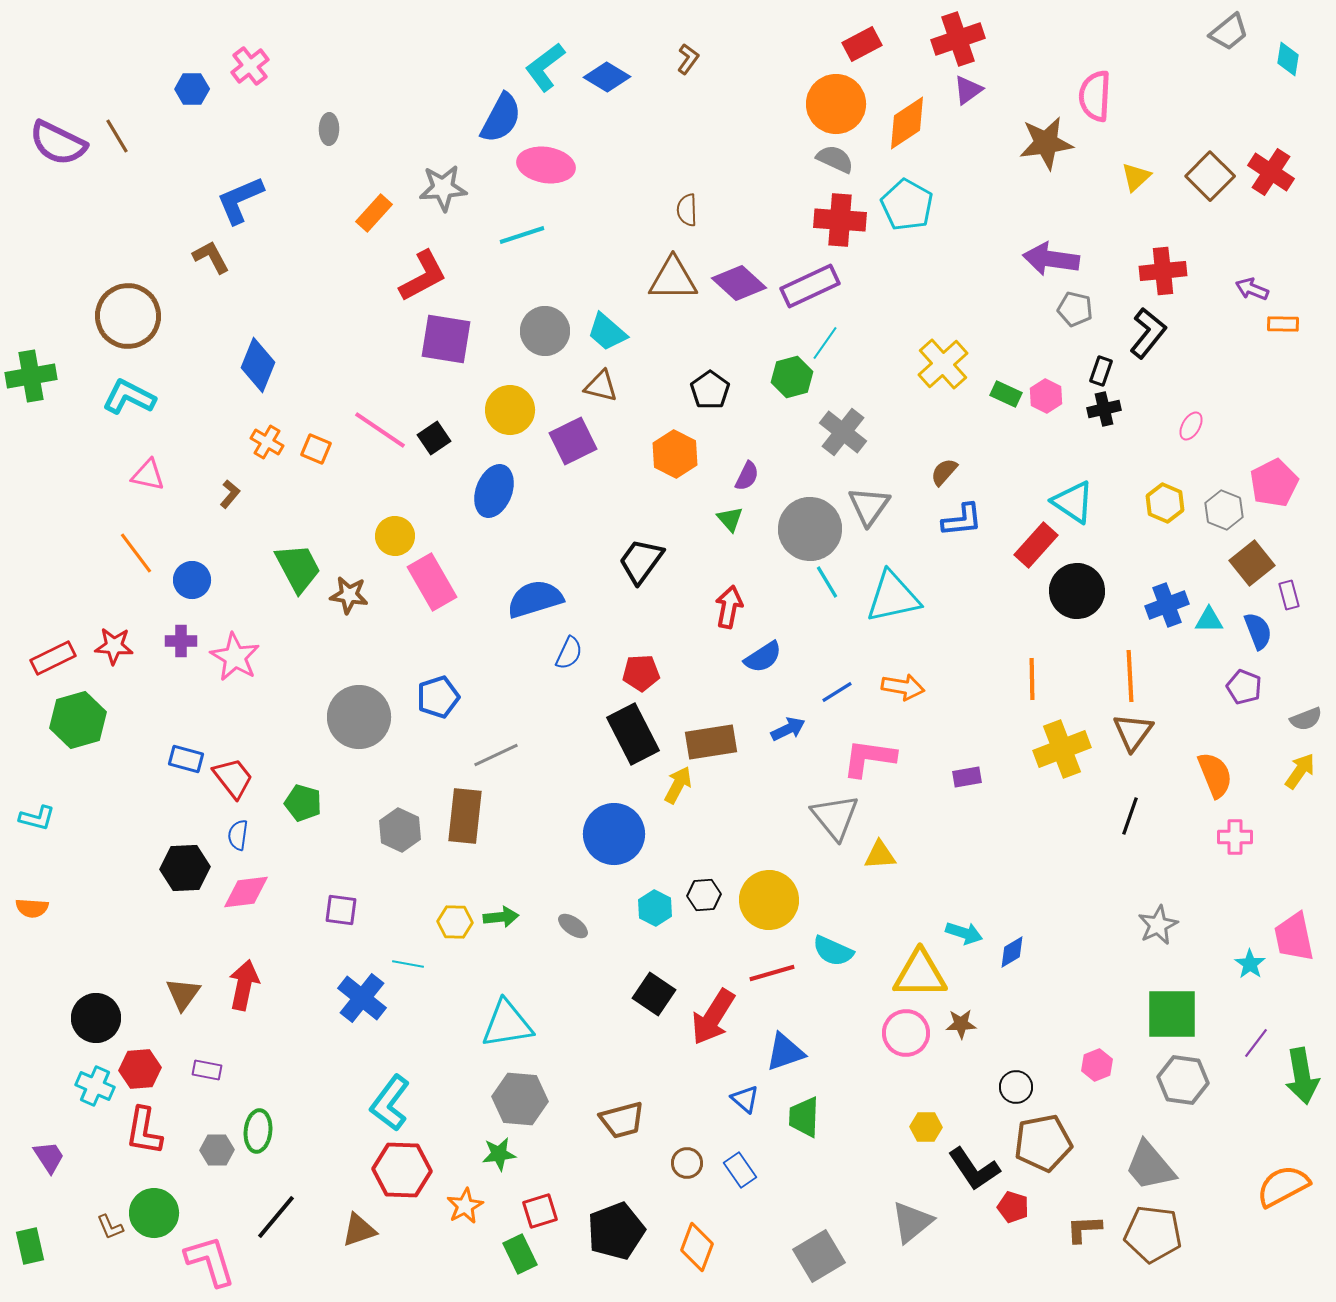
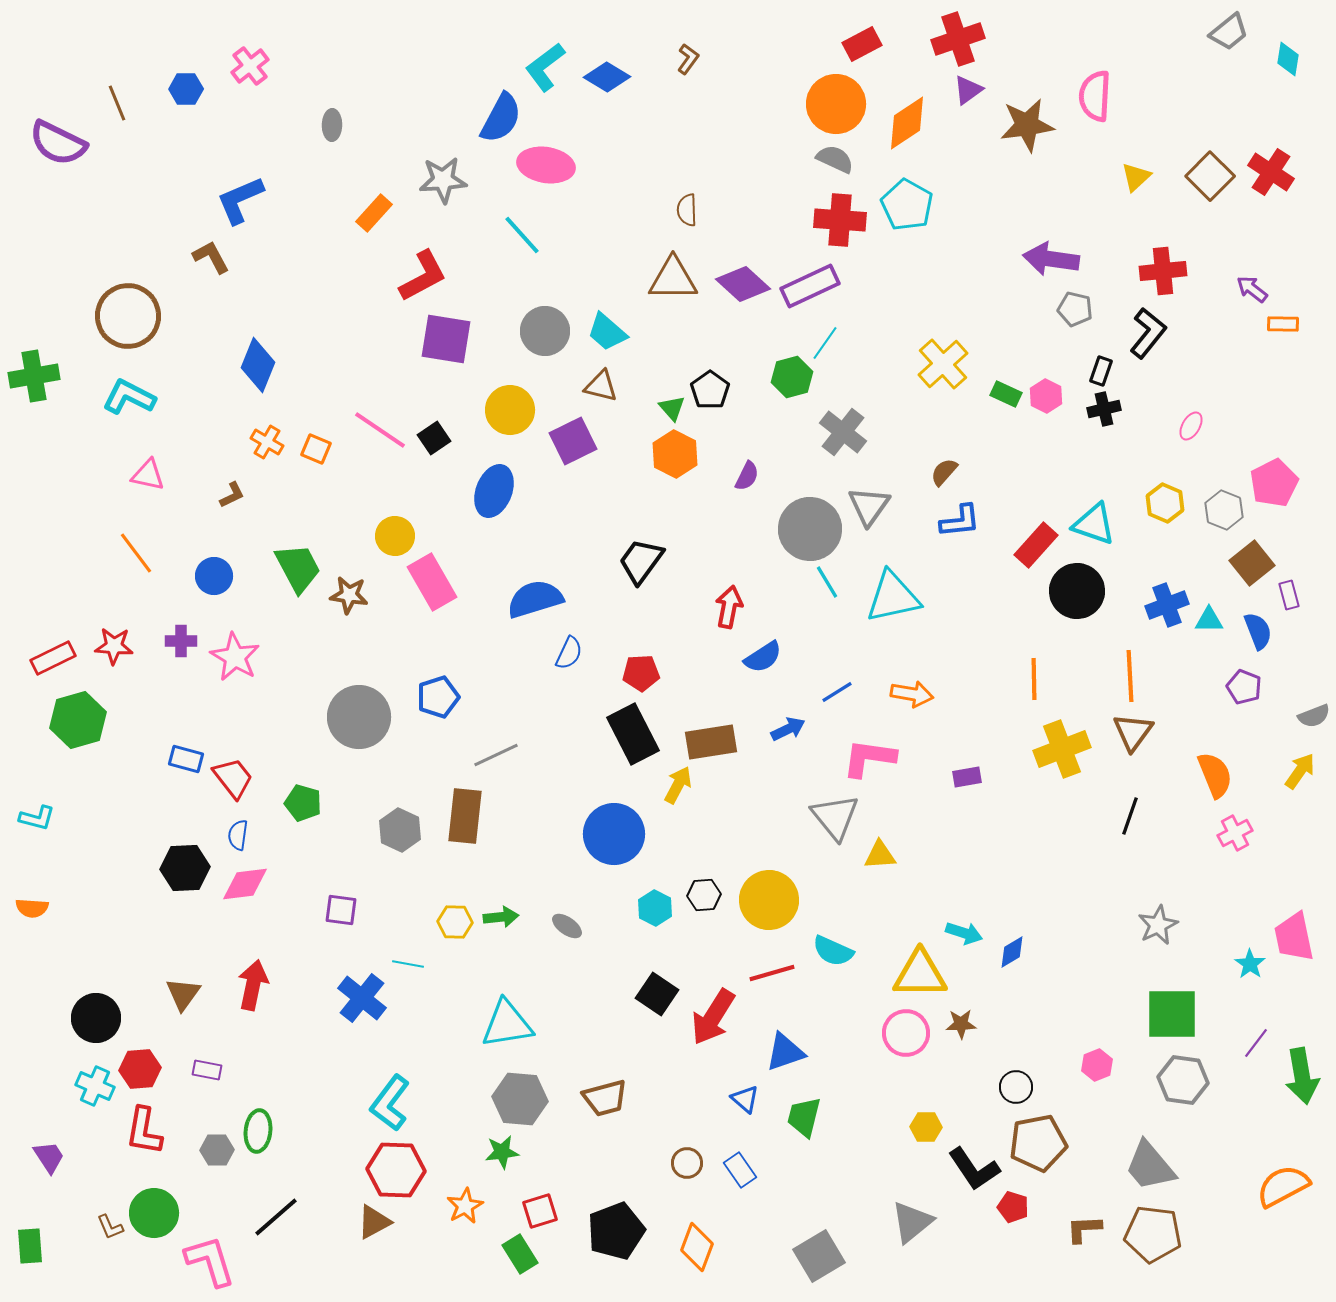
blue hexagon at (192, 89): moved 6 px left
gray ellipse at (329, 129): moved 3 px right, 4 px up
brown line at (117, 136): moved 33 px up; rotated 9 degrees clockwise
brown star at (1046, 143): moved 19 px left, 18 px up
gray star at (443, 188): moved 8 px up
cyan line at (522, 235): rotated 66 degrees clockwise
purple diamond at (739, 283): moved 4 px right, 1 px down
purple arrow at (1252, 289): rotated 16 degrees clockwise
green cross at (31, 376): moved 3 px right
brown L-shape at (230, 494): moved 2 px right, 1 px down; rotated 24 degrees clockwise
cyan triangle at (1073, 502): moved 21 px right, 22 px down; rotated 15 degrees counterclockwise
green triangle at (730, 519): moved 58 px left, 111 px up
blue L-shape at (962, 520): moved 2 px left, 1 px down
blue circle at (192, 580): moved 22 px right, 4 px up
orange line at (1032, 679): moved 2 px right
orange arrow at (903, 687): moved 9 px right, 7 px down
gray semicircle at (1306, 719): moved 8 px right, 3 px up
pink cross at (1235, 837): moved 4 px up; rotated 28 degrees counterclockwise
pink diamond at (246, 892): moved 1 px left, 8 px up
gray ellipse at (573, 926): moved 6 px left
red arrow at (244, 985): moved 9 px right
black square at (654, 994): moved 3 px right
green trapezoid at (804, 1117): rotated 12 degrees clockwise
brown trapezoid at (622, 1120): moved 17 px left, 22 px up
brown pentagon at (1043, 1143): moved 5 px left
green star at (499, 1154): moved 3 px right, 2 px up
red hexagon at (402, 1170): moved 6 px left
black line at (276, 1217): rotated 9 degrees clockwise
brown triangle at (359, 1230): moved 15 px right, 8 px up; rotated 9 degrees counterclockwise
green rectangle at (30, 1246): rotated 9 degrees clockwise
green rectangle at (520, 1254): rotated 6 degrees counterclockwise
